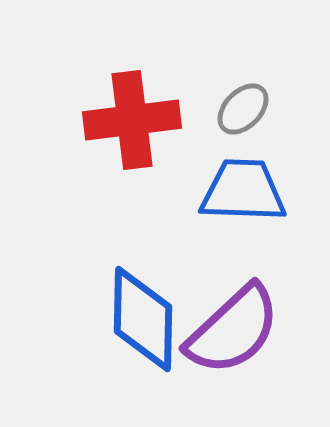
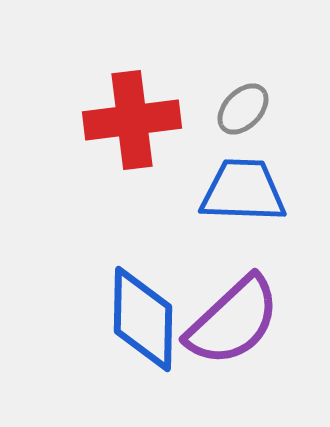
purple semicircle: moved 9 px up
